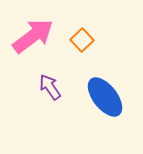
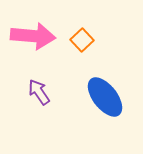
pink arrow: rotated 42 degrees clockwise
purple arrow: moved 11 px left, 5 px down
